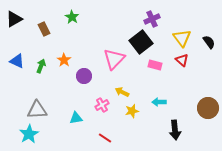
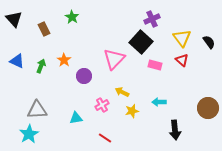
black triangle: rotated 42 degrees counterclockwise
black square: rotated 10 degrees counterclockwise
